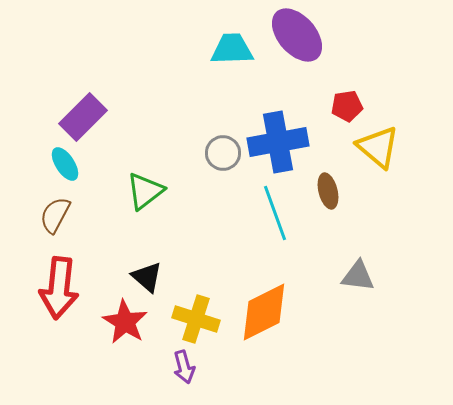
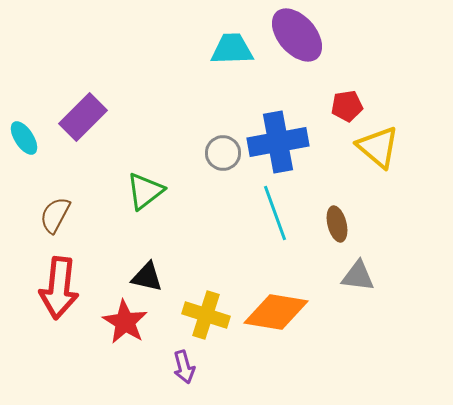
cyan ellipse: moved 41 px left, 26 px up
brown ellipse: moved 9 px right, 33 px down
black triangle: rotated 28 degrees counterclockwise
orange diamond: moved 12 px right; rotated 36 degrees clockwise
yellow cross: moved 10 px right, 4 px up
